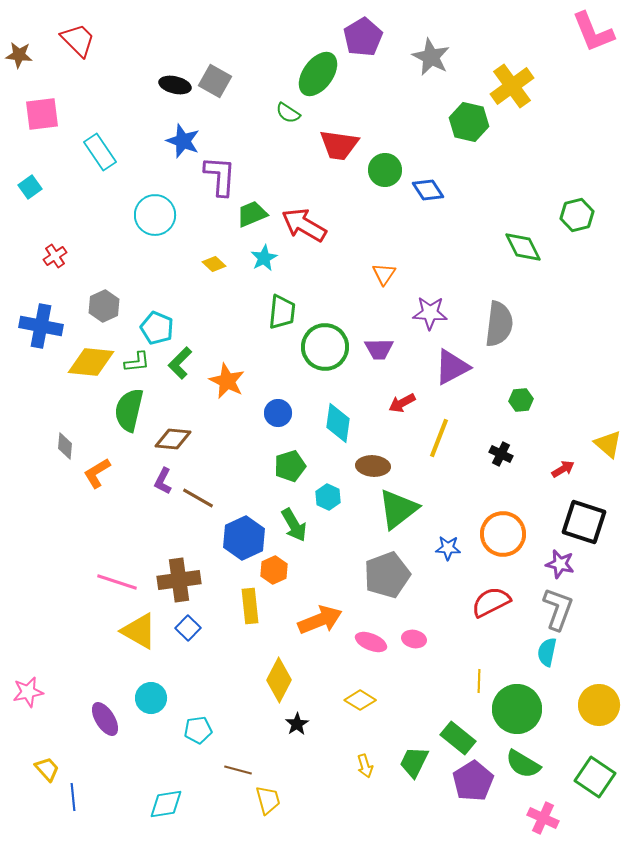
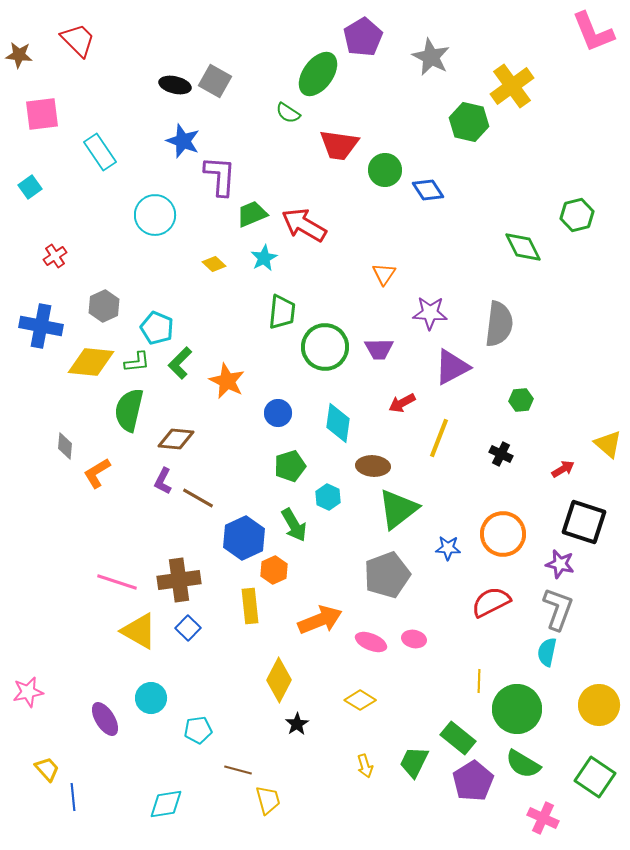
brown diamond at (173, 439): moved 3 px right
